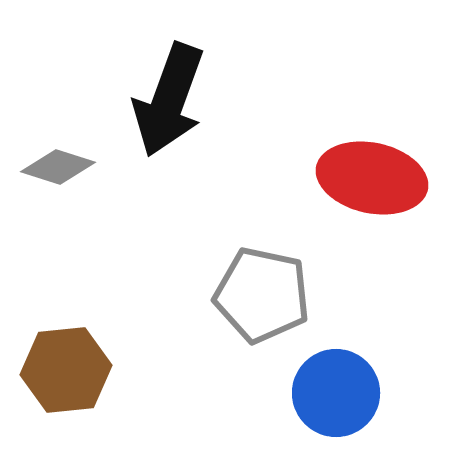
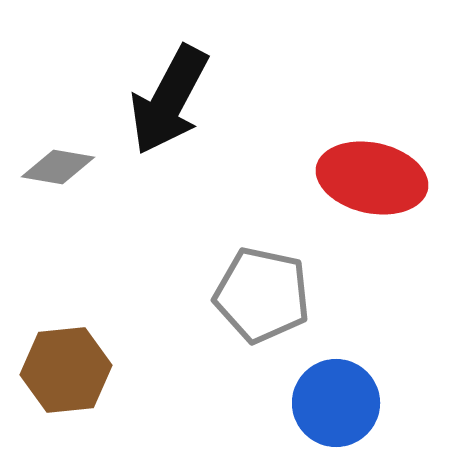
black arrow: rotated 8 degrees clockwise
gray diamond: rotated 8 degrees counterclockwise
blue circle: moved 10 px down
